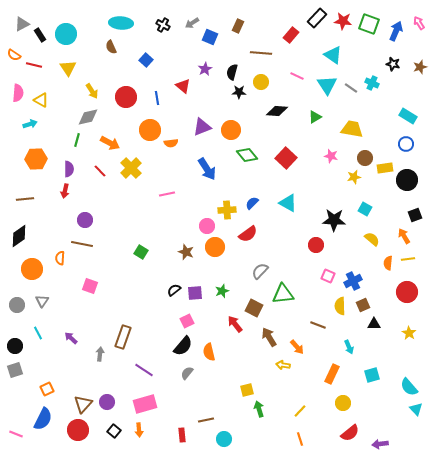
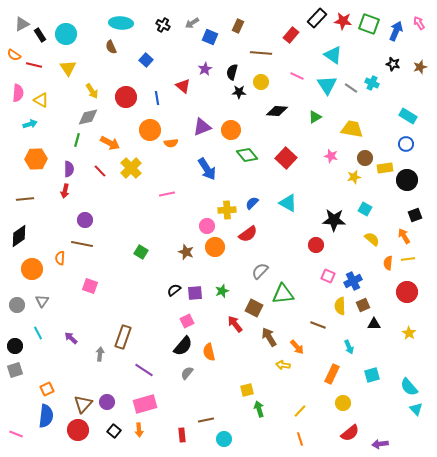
blue semicircle at (43, 419): moved 3 px right, 3 px up; rotated 20 degrees counterclockwise
